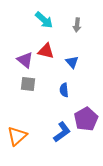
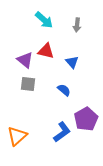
blue semicircle: rotated 136 degrees clockwise
